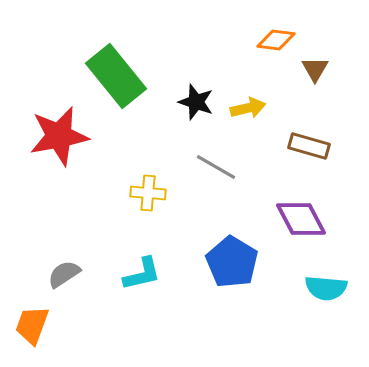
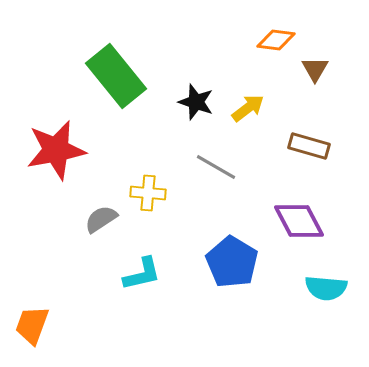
yellow arrow: rotated 24 degrees counterclockwise
red star: moved 3 px left, 14 px down
purple diamond: moved 2 px left, 2 px down
gray semicircle: moved 37 px right, 55 px up
